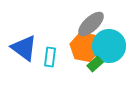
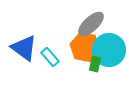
cyan circle: moved 4 px down
cyan rectangle: rotated 48 degrees counterclockwise
green rectangle: rotated 35 degrees counterclockwise
